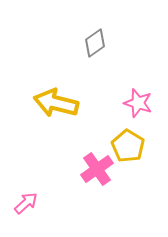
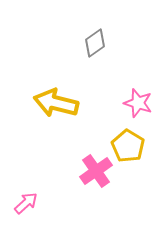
pink cross: moved 1 px left, 2 px down
